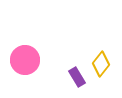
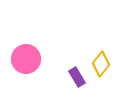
pink circle: moved 1 px right, 1 px up
